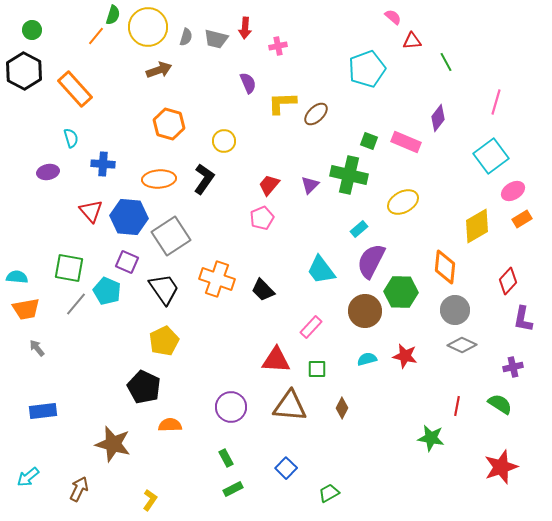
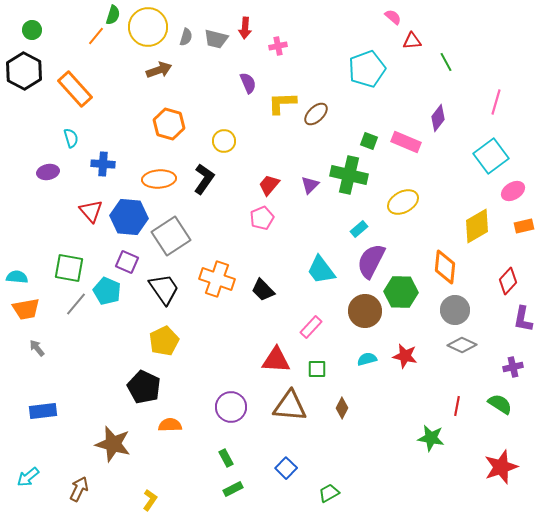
orange rectangle at (522, 219): moved 2 px right, 7 px down; rotated 18 degrees clockwise
